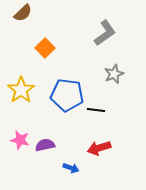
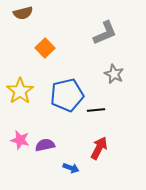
brown semicircle: rotated 30 degrees clockwise
gray L-shape: rotated 12 degrees clockwise
gray star: rotated 24 degrees counterclockwise
yellow star: moved 1 px left, 1 px down
blue pentagon: rotated 20 degrees counterclockwise
black line: rotated 12 degrees counterclockwise
red arrow: rotated 135 degrees clockwise
